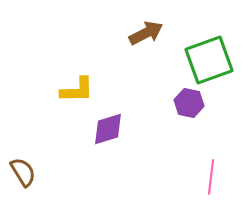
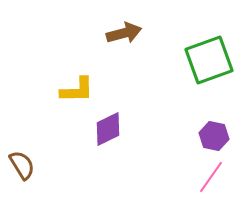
brown arrow: moved 22 px left; rotated 12 degrees clockwise
purple hexagon: moved 25 px right, 33 px down
purple diamond: rotated 9 degrees counterclockwise
brown semicircle: moved 1 px left, 7 px up
pink line: rotated 28 degrees clockwise
